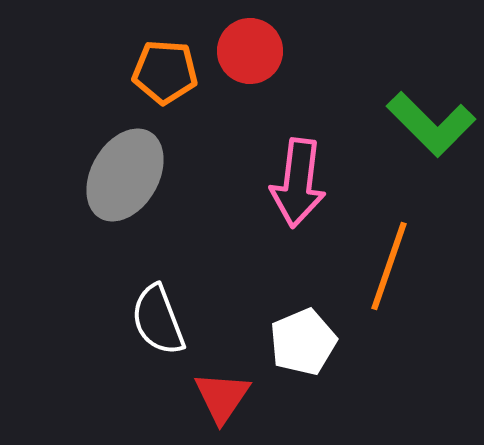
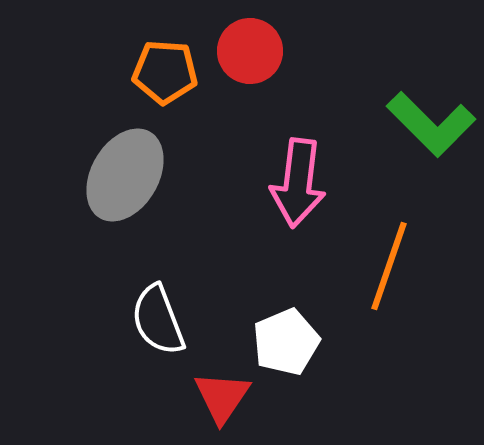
white pentagon: moved 17 px left
